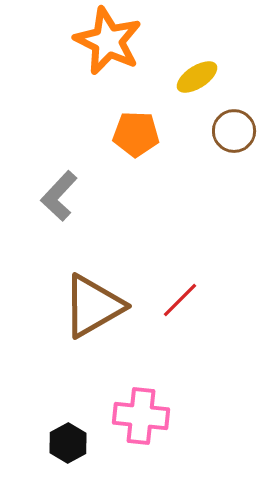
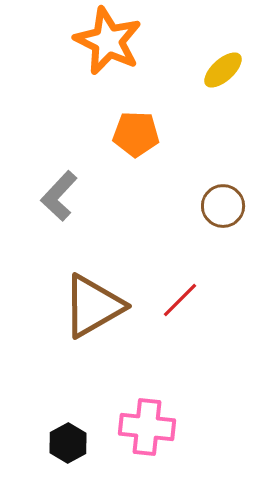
yellow ellipse: moved 26 px right, 7 px up; rotated 9 degrees counterclockwise
brown circle: moved 11 px left, 75 px down
pink cross: moved 6 px right, 11 px down
